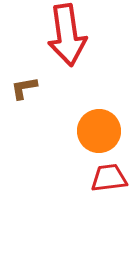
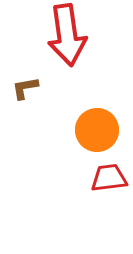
brown L-shape: moved 1 px right
orange circle: moved 2 px left, 1 px up
